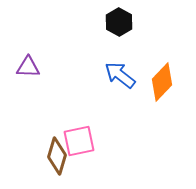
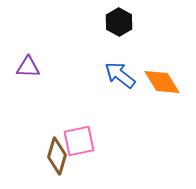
orange diamond: rotated 75 degrees counterclockwise
